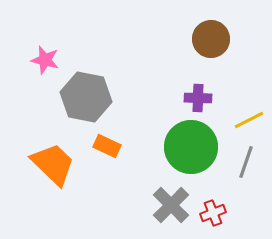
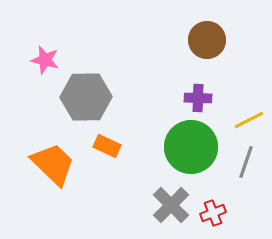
brown circle: moved 4 px left, 1 px down
gray hexagon: rotated 12 degrees counterclockwise
